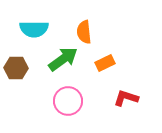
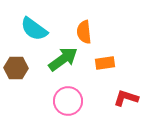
cyan semicircle: rotated 36 degrees clockwise
orange rectangle: rotated 18 degrees clockwise
